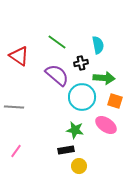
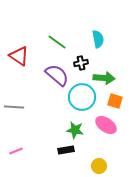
cyan semicircle: moved 6 px up
pink line: rotated 32 degrees clockwise
yellow circle: moved 20 px right
